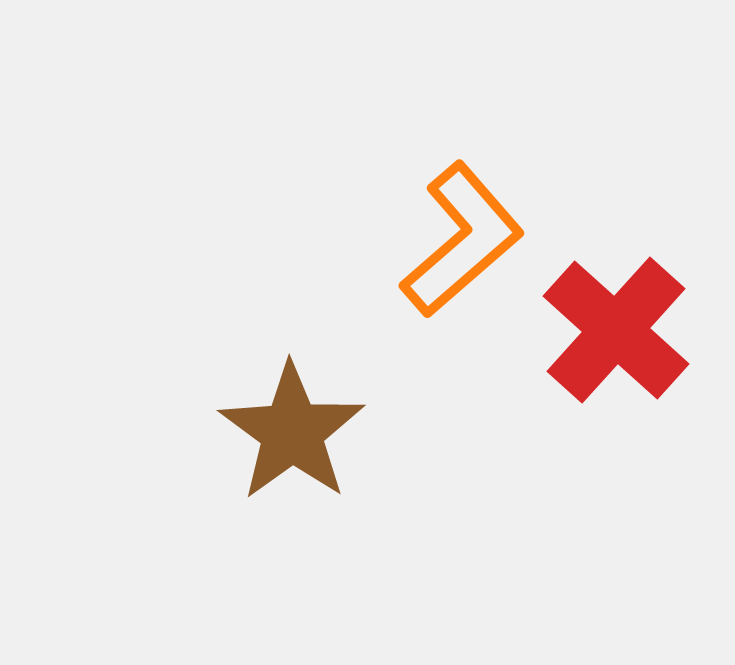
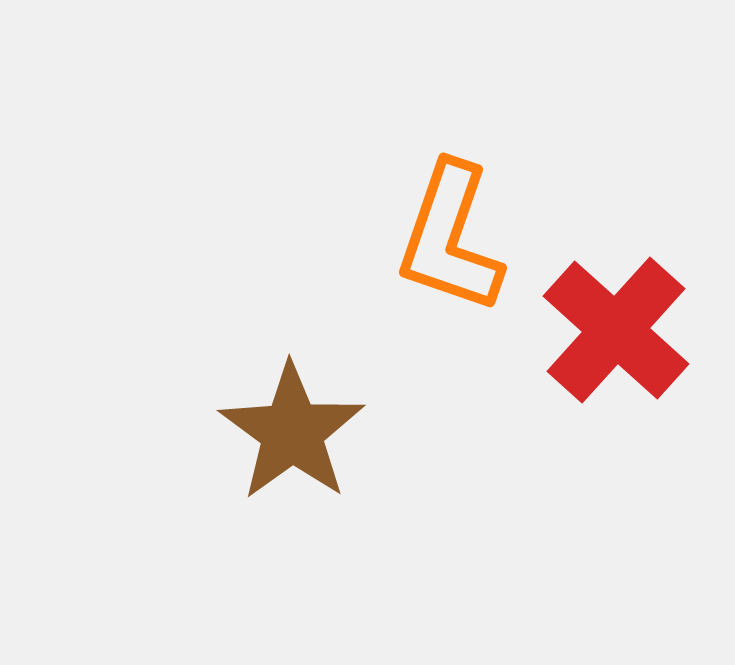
orange L-shape: moved 12 px left, 2 px up; rotated 150 degrees clockwise
